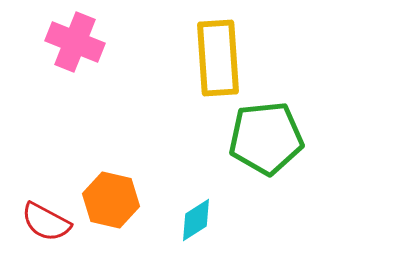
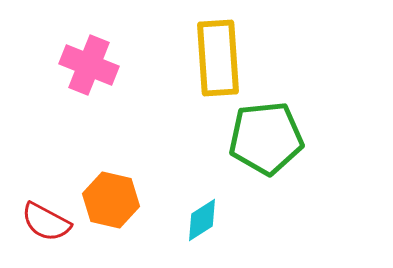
pink cross: moved 14 px right, 23 px down
cyan diamond: moved 6 px right
